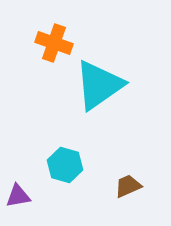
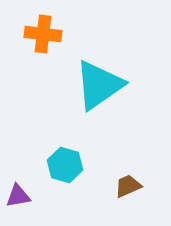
orange cross: moved 11 px left, 9 px up; rotated 12 degrees counterclockwise
